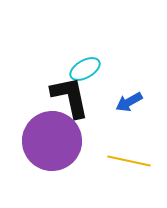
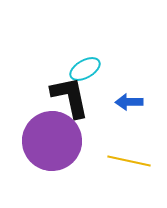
blue arrow: rotated 28 degrees clockwise
